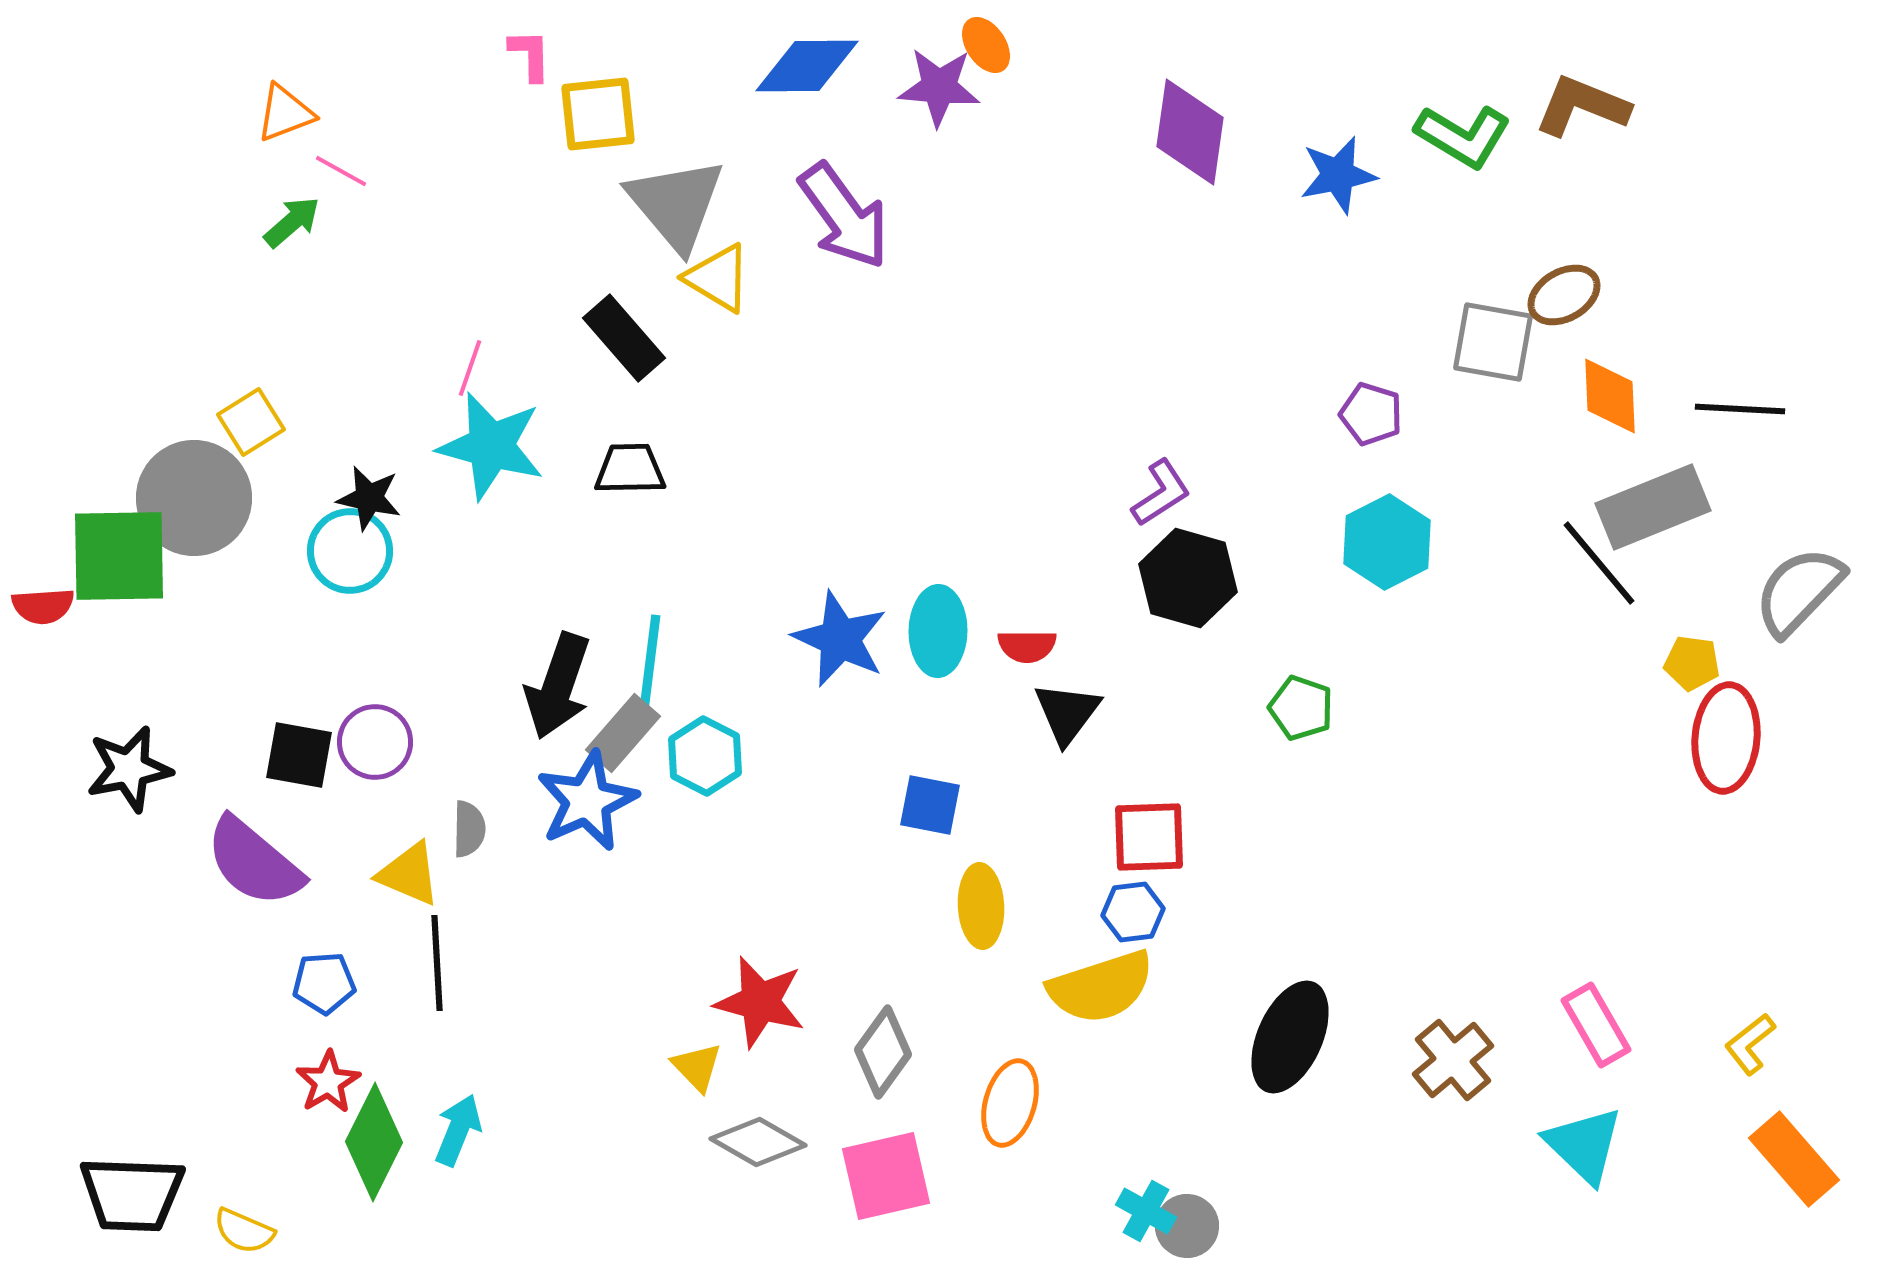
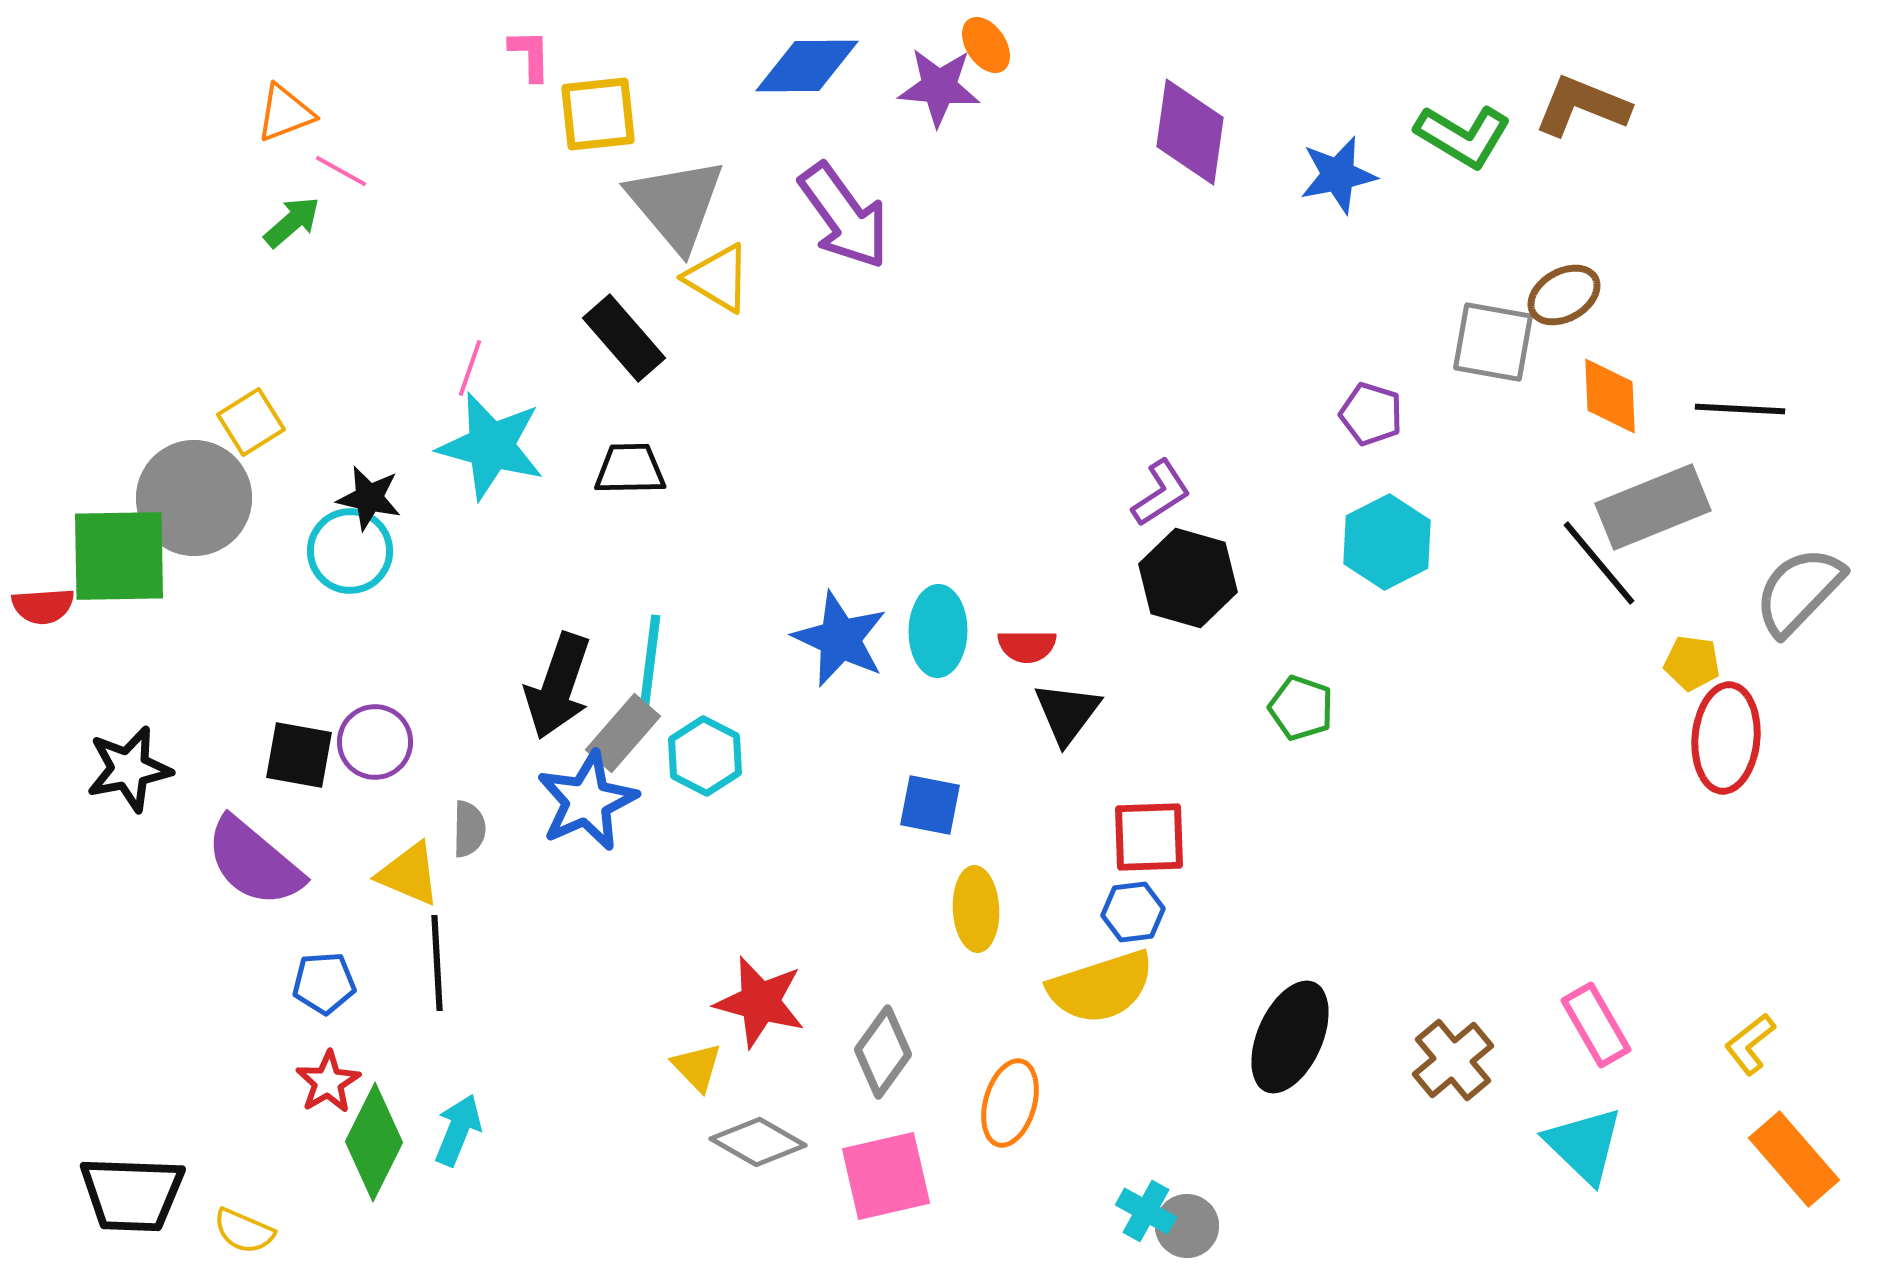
yellow ellipse at (981, 906): moved 5 px left, 3 px down
